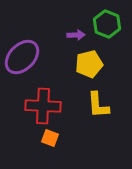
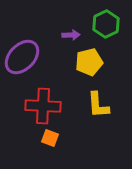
green hexagon: moved 1 px left; rotated 12 degrees clockwise
purple arrow: moved 5 px left
yellow pentagon: moved 2 px up
